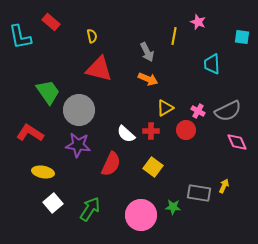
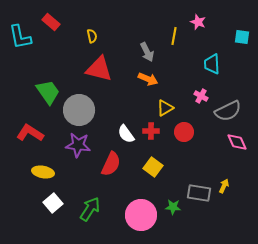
pink cross: moved 3 px right, 15 px up
red circle: moved 2 px left, 2 px down
white semicircle: rotated 12 degrees clockwise
